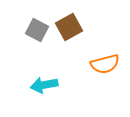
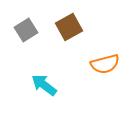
gray square: moved 11 px left; rotated 30 degrees clockwise
cyan arrow: rotated 48 degrees clockwise
